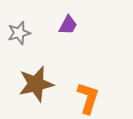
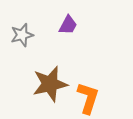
gray star: moved 3 px right, 2 px down
brown star: moved 14 px right
